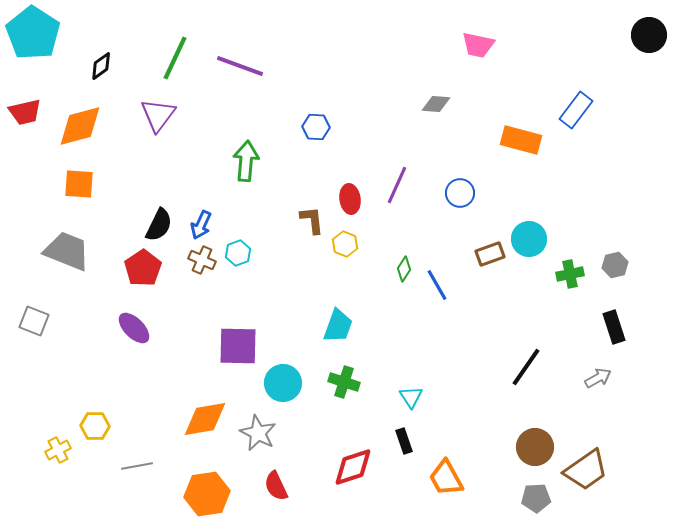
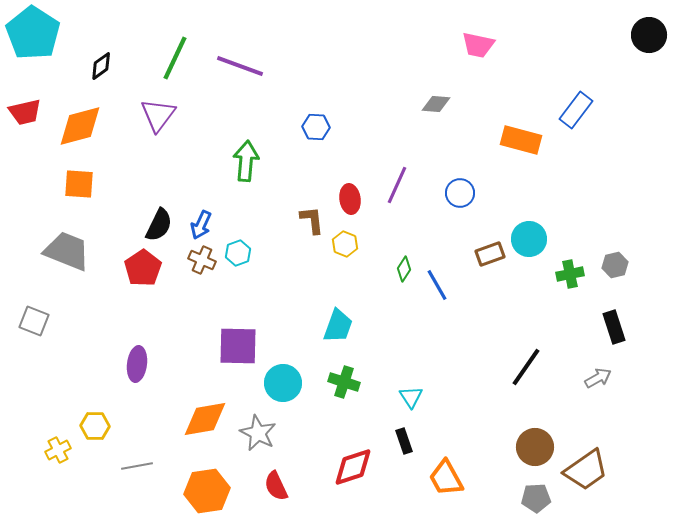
purple ellipse at (134, 328): moved 3 px right, 36 px down; rotated 52 degrees clockwise
orange hexagon at (207, 494): moved 3 px up
